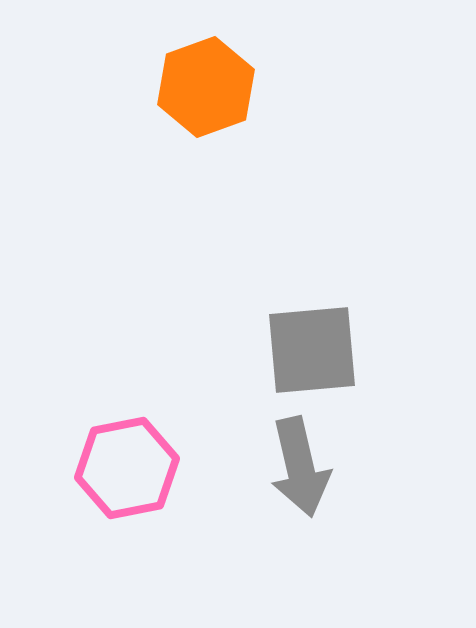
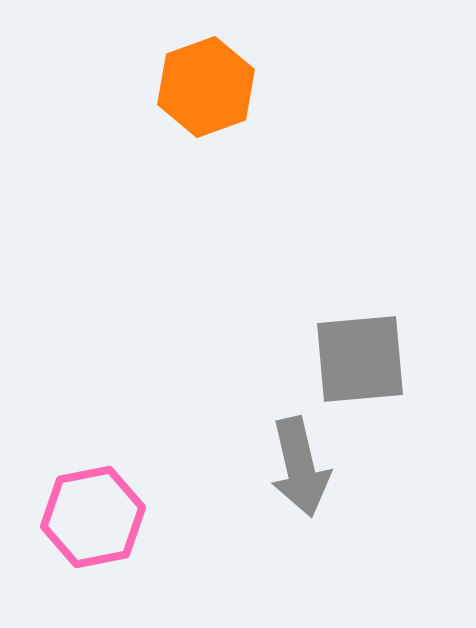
gray square: moved 48 px right, 9 px down
pink hexagon: moved 34 px left, 49 px down
